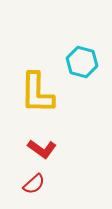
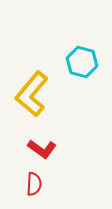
yellow L-shape: moved 5 px left, 1 px down; rotated 39 degrees clockwise
red semicircle: rotated 45 degrees counterclockwise
